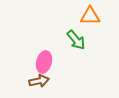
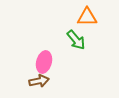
orange triangle: moved 3 px left, 1 px down
